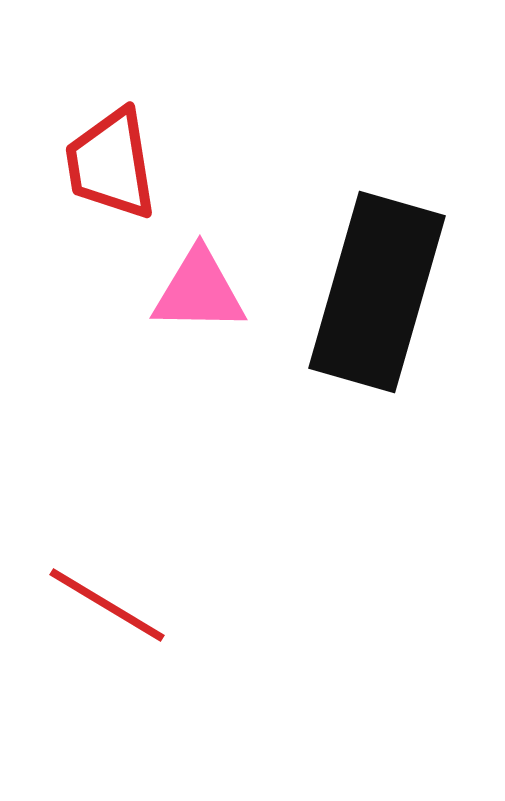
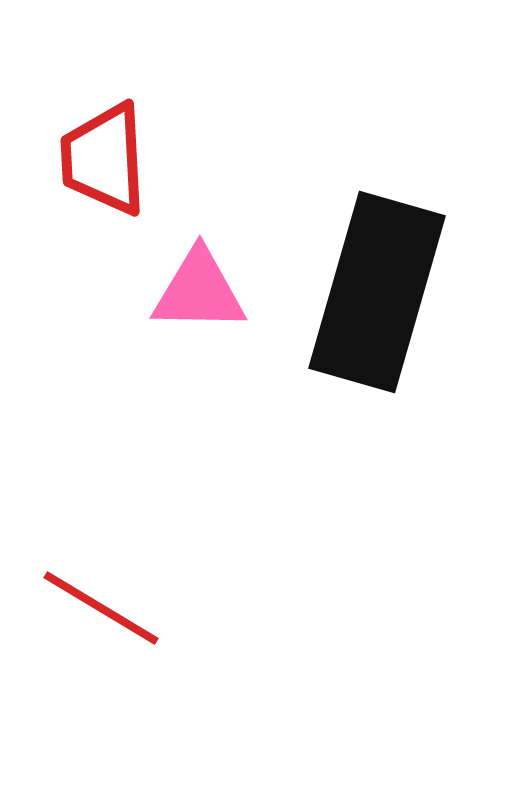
red trapezoid: moved 7 px left, 5 px up; rotated 6 degrees clockwise
red line: moved 6 px left, 3 px down
